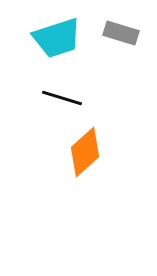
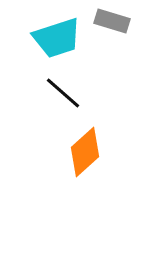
gray rectangle: moved 9 px left, 12 px up
black line: moved 1 px right, 5 px up; rotated 24 degrees clockwise
